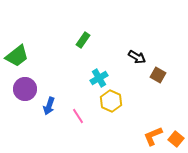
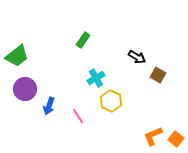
cyan cross: moved 3 px left
